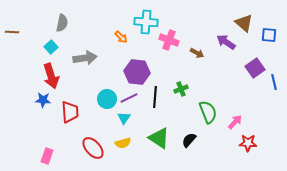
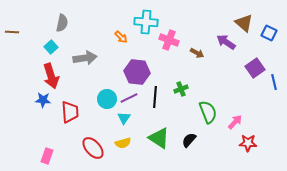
blue square: moved 2 px up; rotated 21 degrees clockwise
